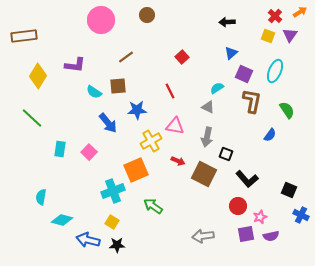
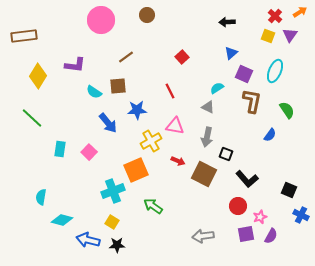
purple semicircle at (271, 236): rotated 49 degrees counterclockwise
